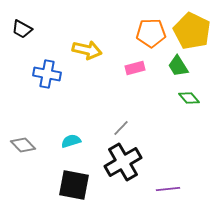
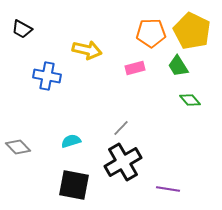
blue cross: moved 2 px down
green diamond: moved 1 px right, 2 px down
gray diamond: moved 5 px left, 2 px down
purple line: rotated 15 degrees clockwise
